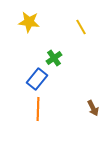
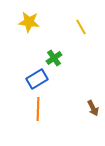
blue rectangle: rotated 20 degrees clockwise
